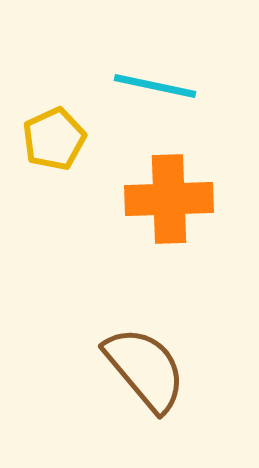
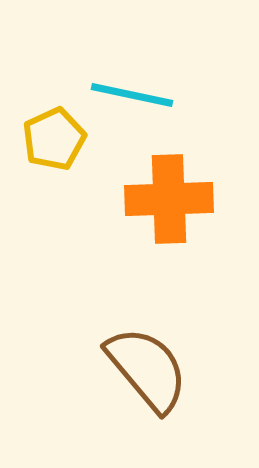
cyan line: moved 23 px left, 9 px down
brown semicircle: moved 2 px right
